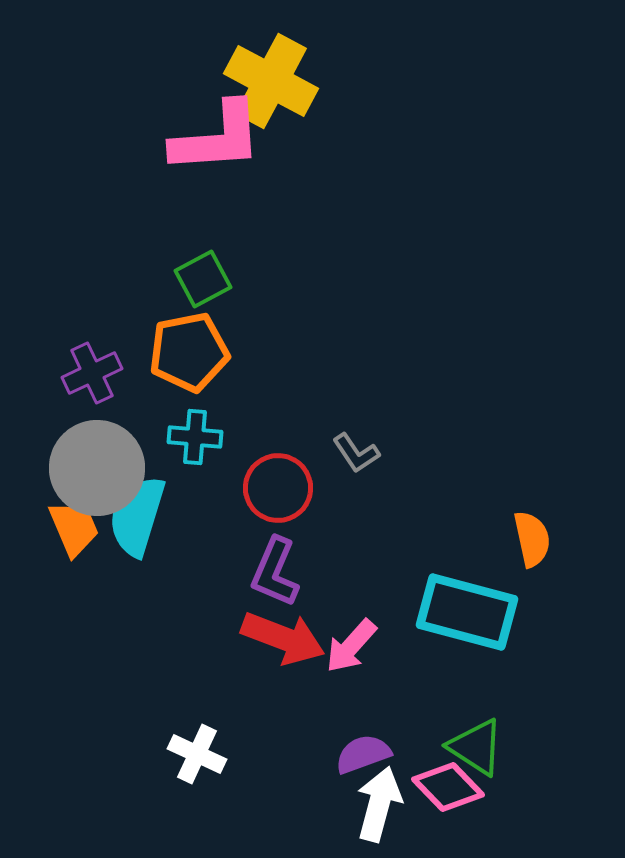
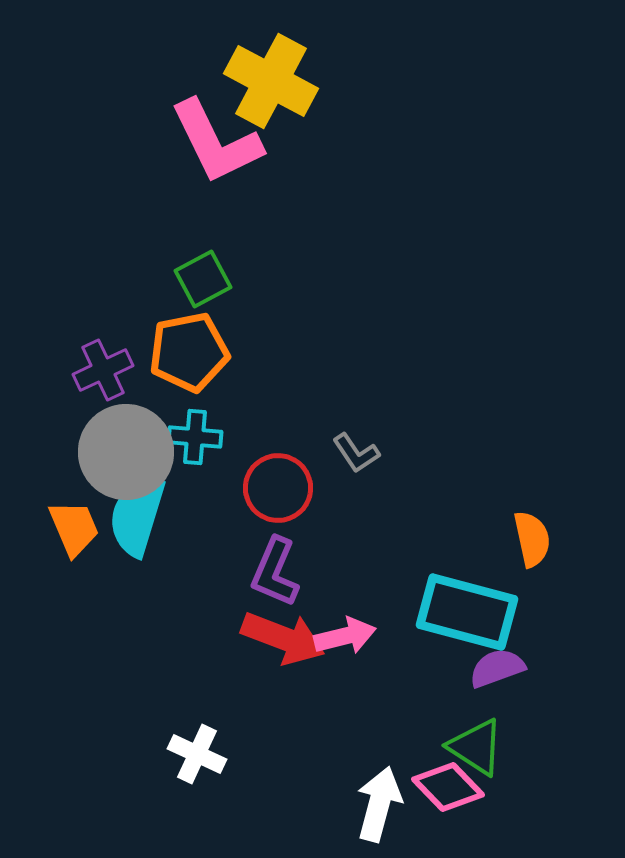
pink L-shape: moved 1 px left, 4 px down; rotated 68 degrees clockwise
purple cross: moved 11 px right, 3 px up
gray circle: moved 29 px right, 16 px up
pink arrow: moved 6 px left, 10 px up; rotated 146 degrees counterclockwise
purple semicircle: moved 134 px right, 86 px up
